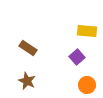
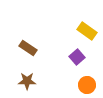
yellow rectangle: rotated 30 degrees clockwise
brown star: rotated 24 degrees counterclockwise
